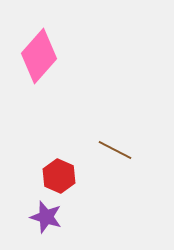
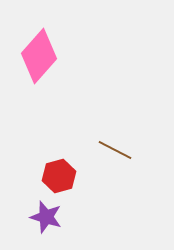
red hexagon: rotated 20 degrees clockwise
